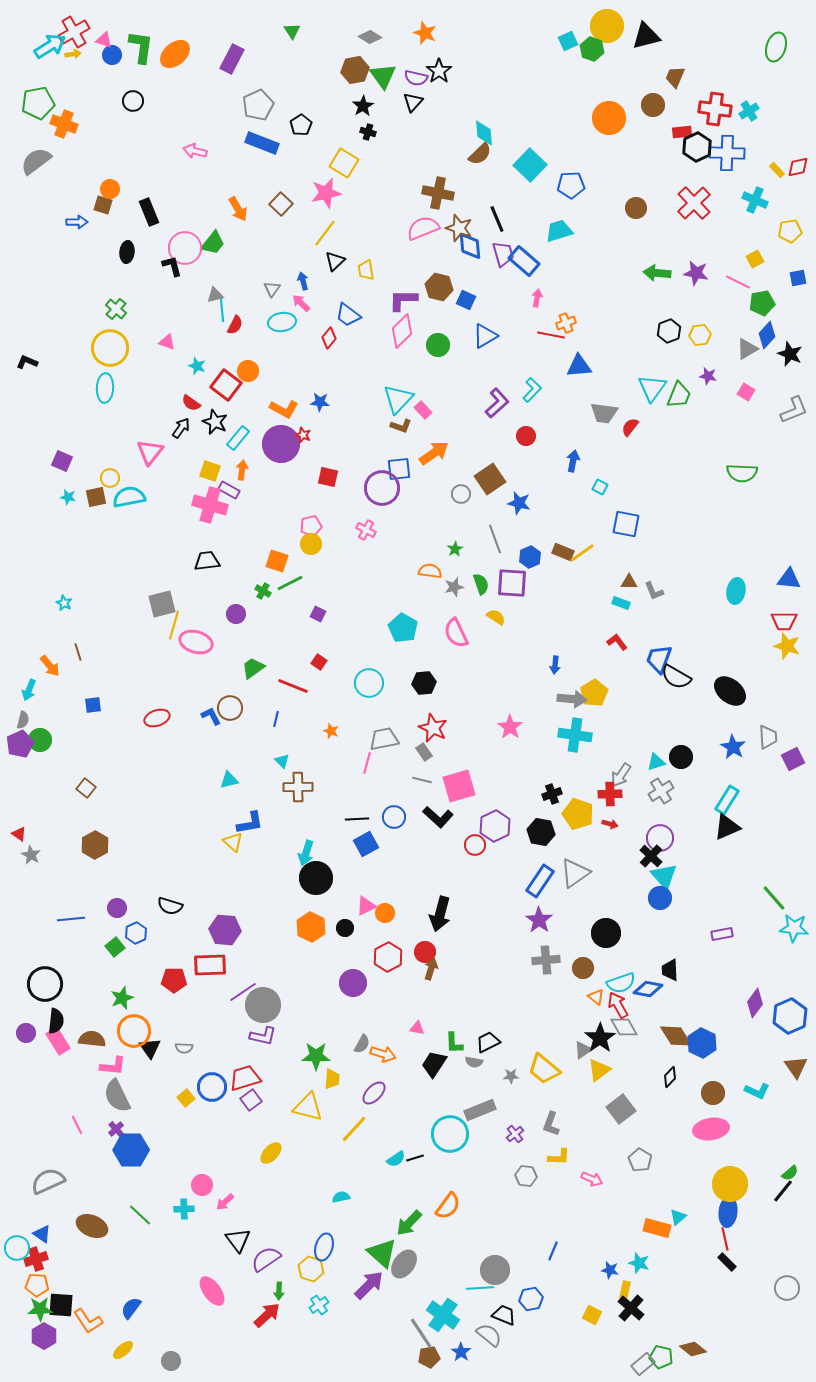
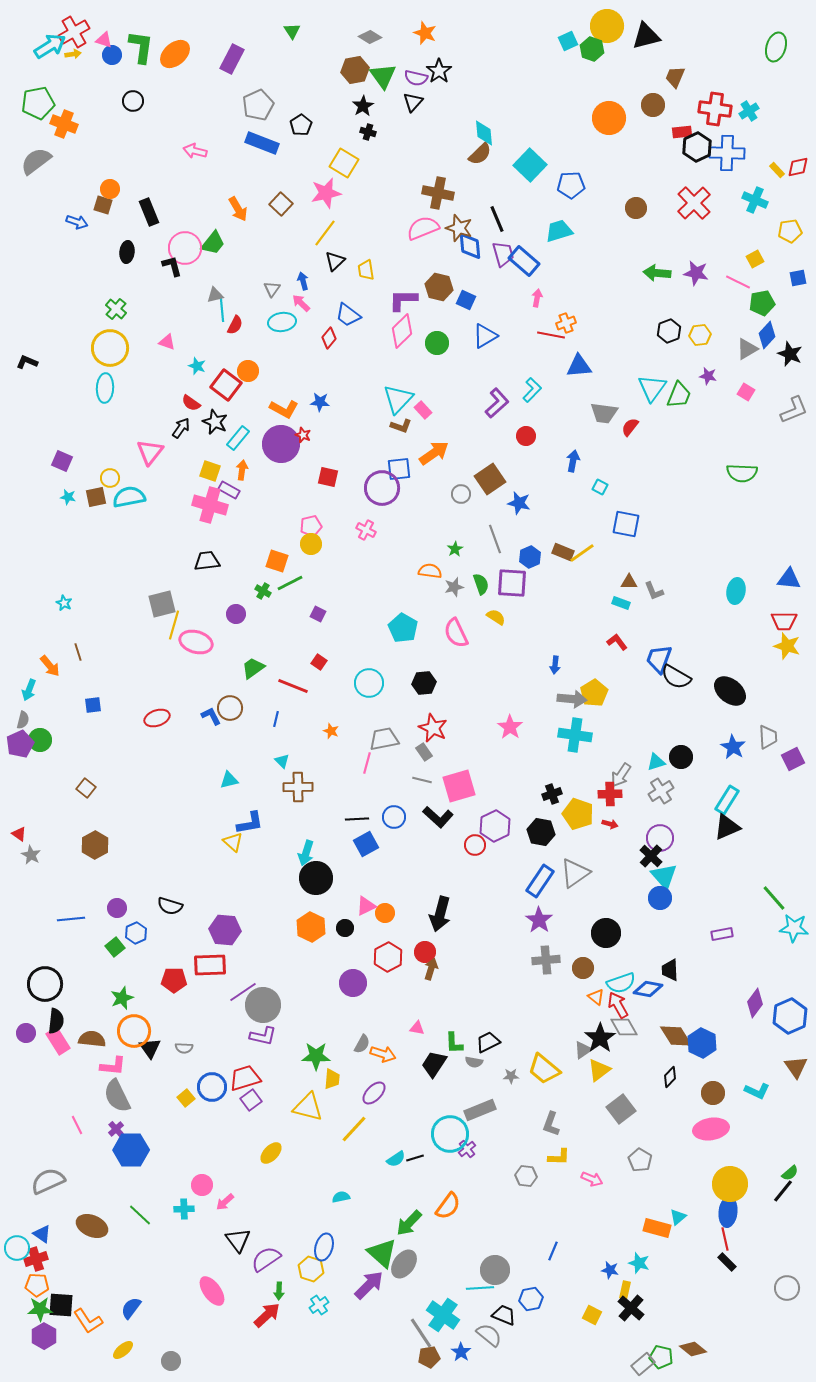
blue arrow at (77, 222): rotated 20 degrees clockwise
green circle at (438, 345): moved 1 px left, 2 px up
purple cross at (515, 1134): moved 48 px left, 15 px down
